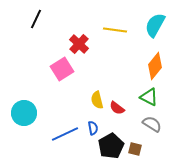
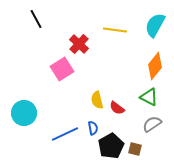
black line: rotated 54 degrees counterclockwise
gray semicircle: rotated 66 degrees counterclockwise
